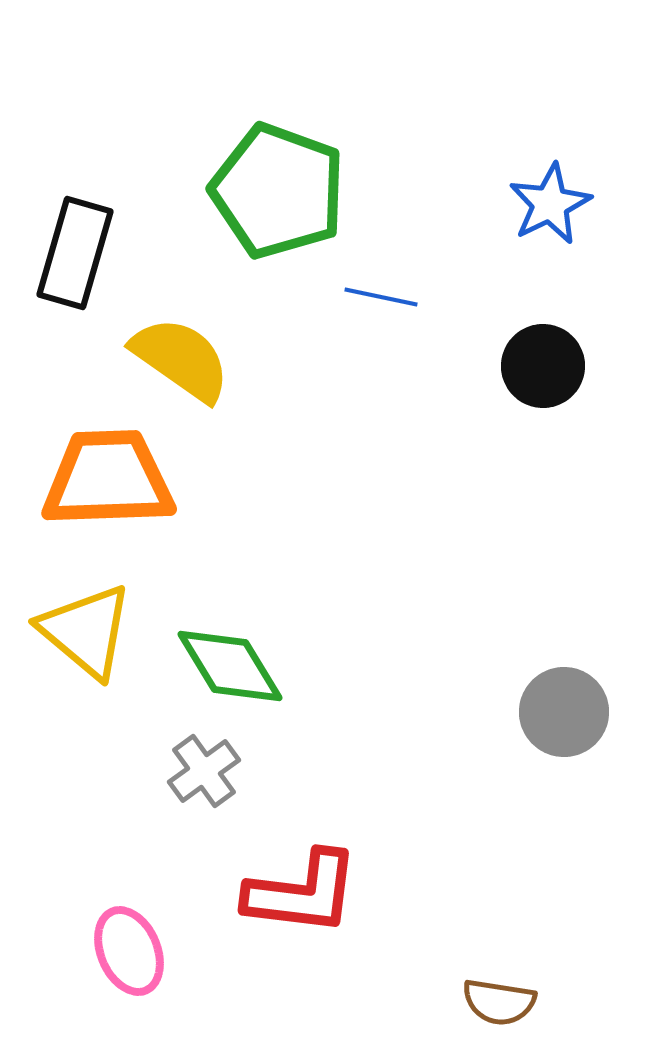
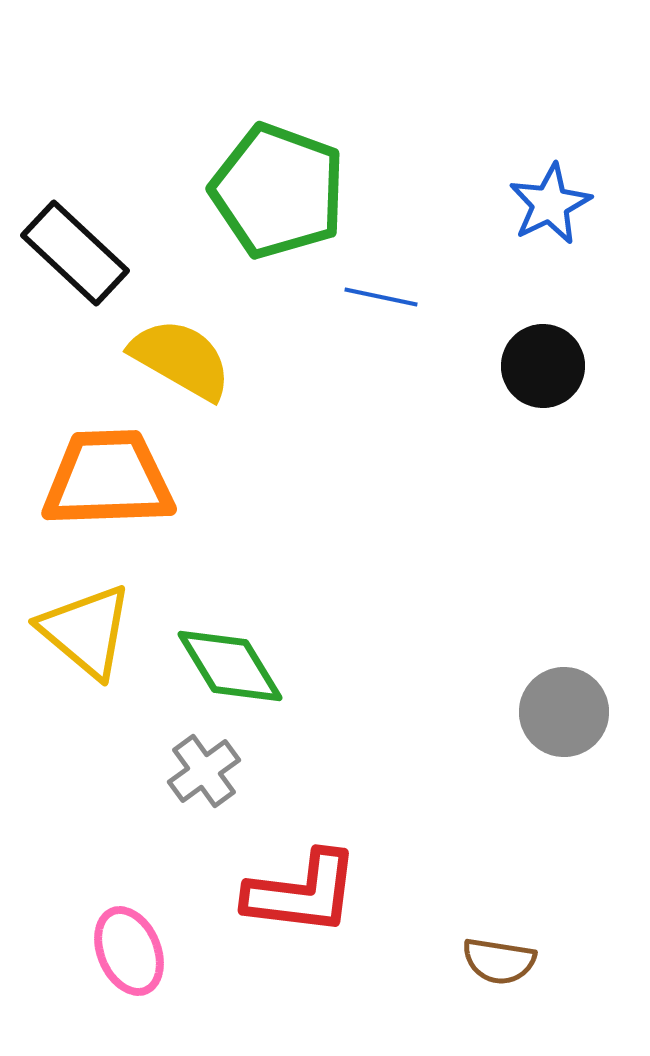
black rectangle: rotated 63 degrees counterclockwise
yellow semicircle: rotated 5 degrees counterclockwise
brown semicircle: moved 41 px up
